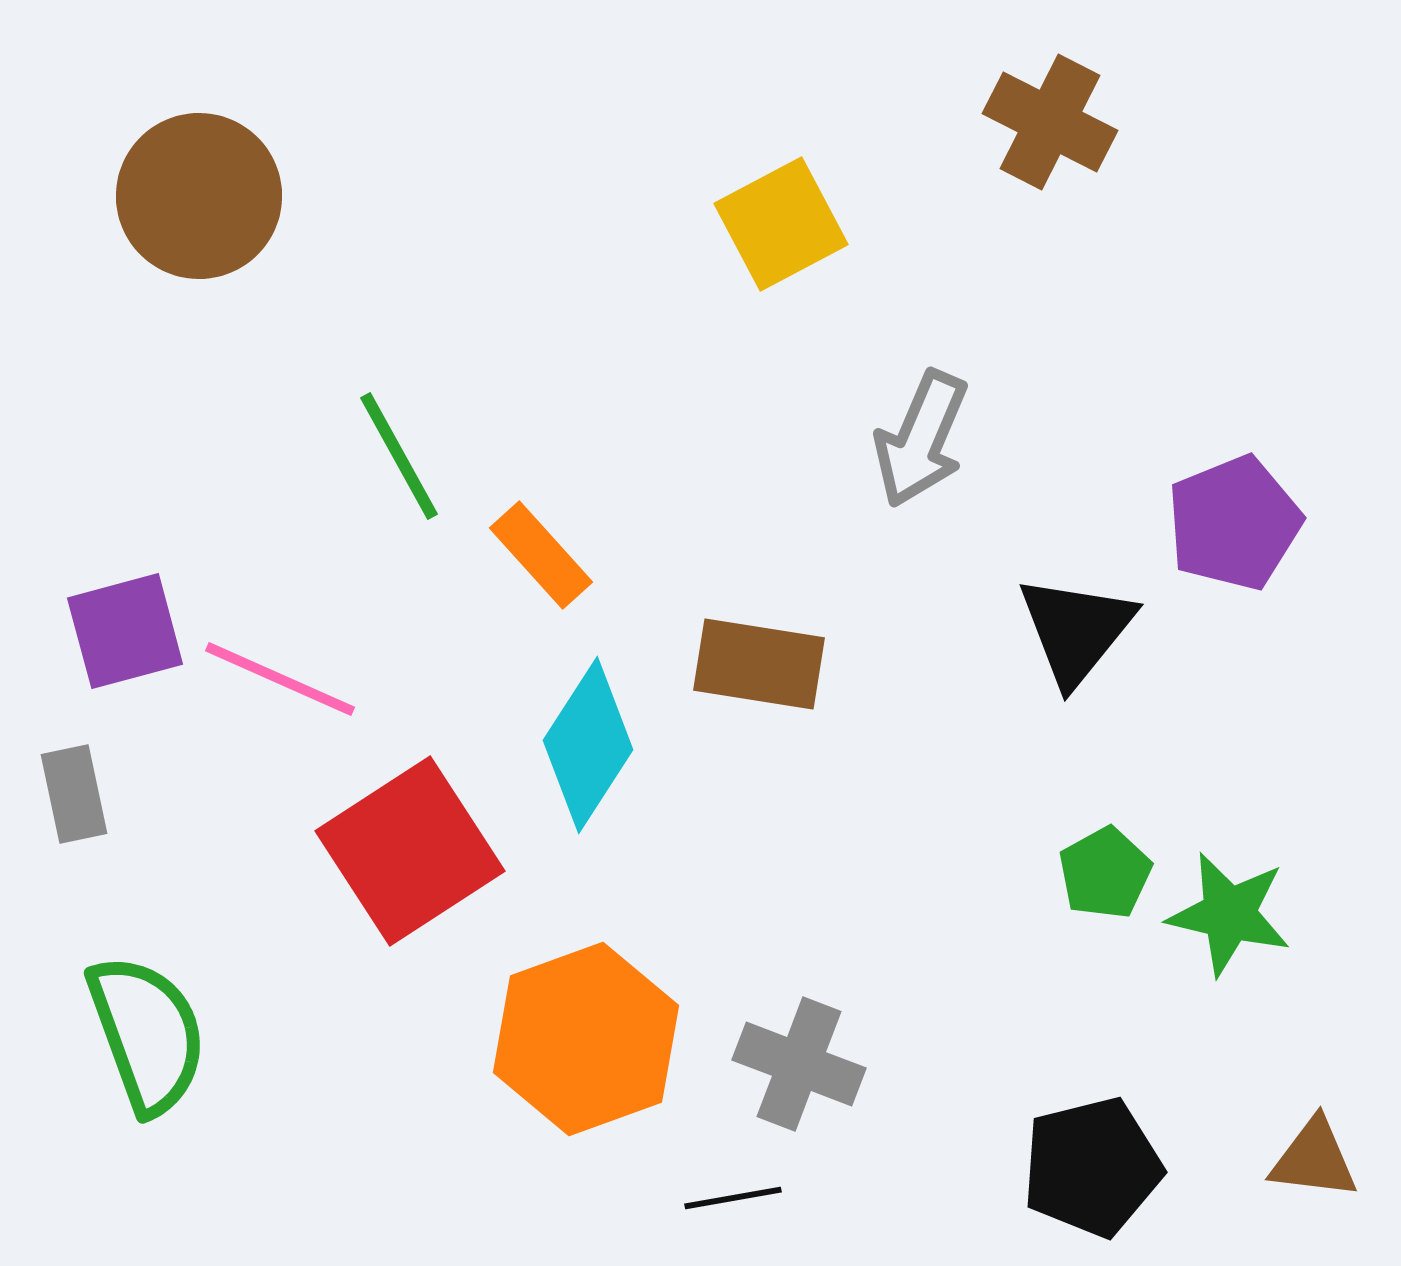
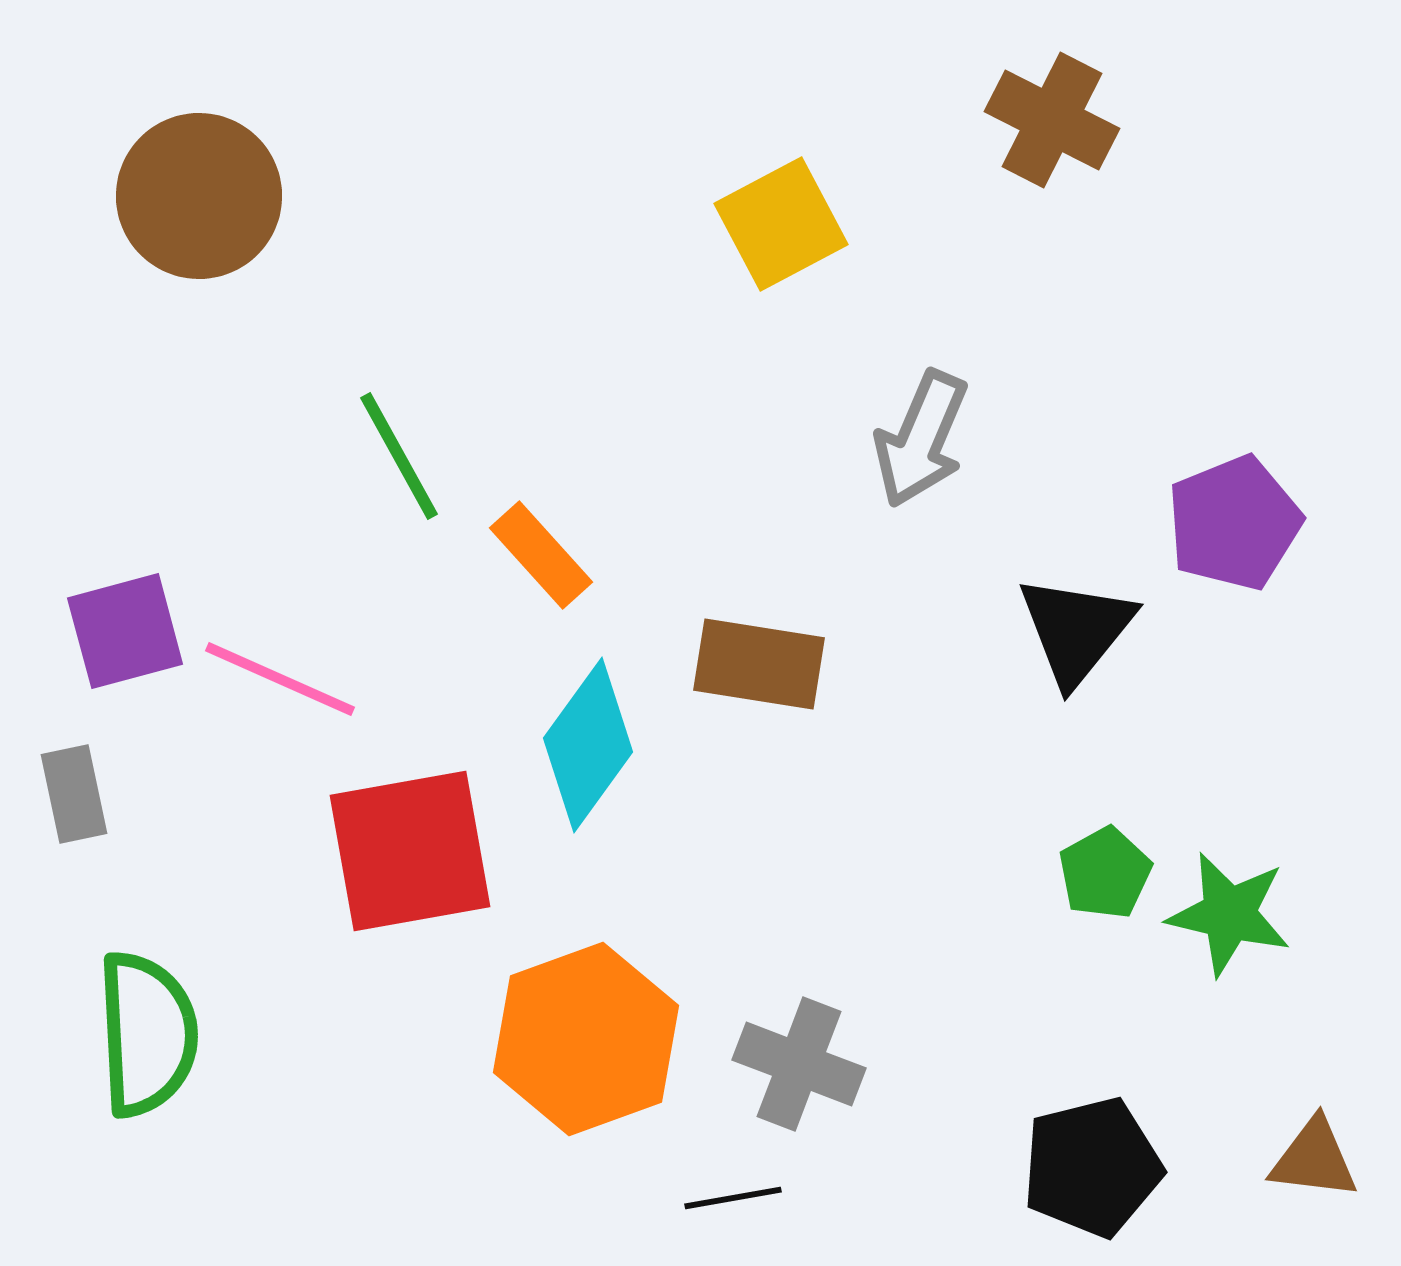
brown cross: moved 2 px right, 2 px up
cyan diamond: rotated 3 degrees clockwise
red square: rotated 23 degrees clockwise
green semicircle: rotated 17 degrees clockwise
